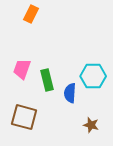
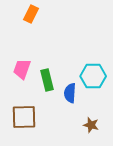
brown square: rotated 16 degrees counterclockwise
